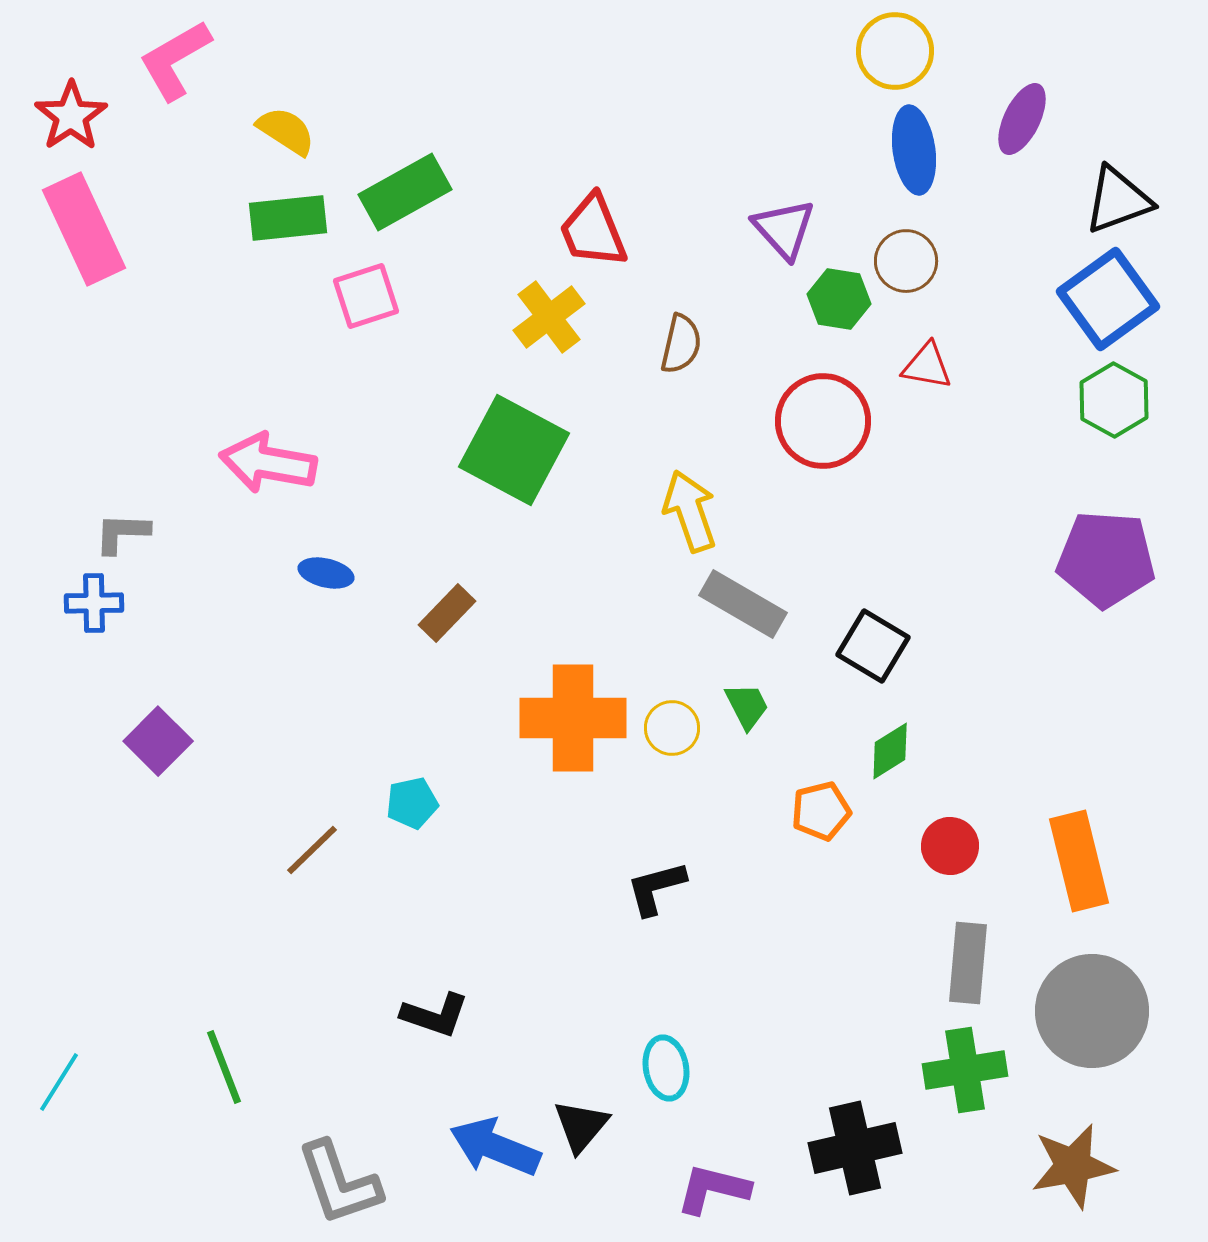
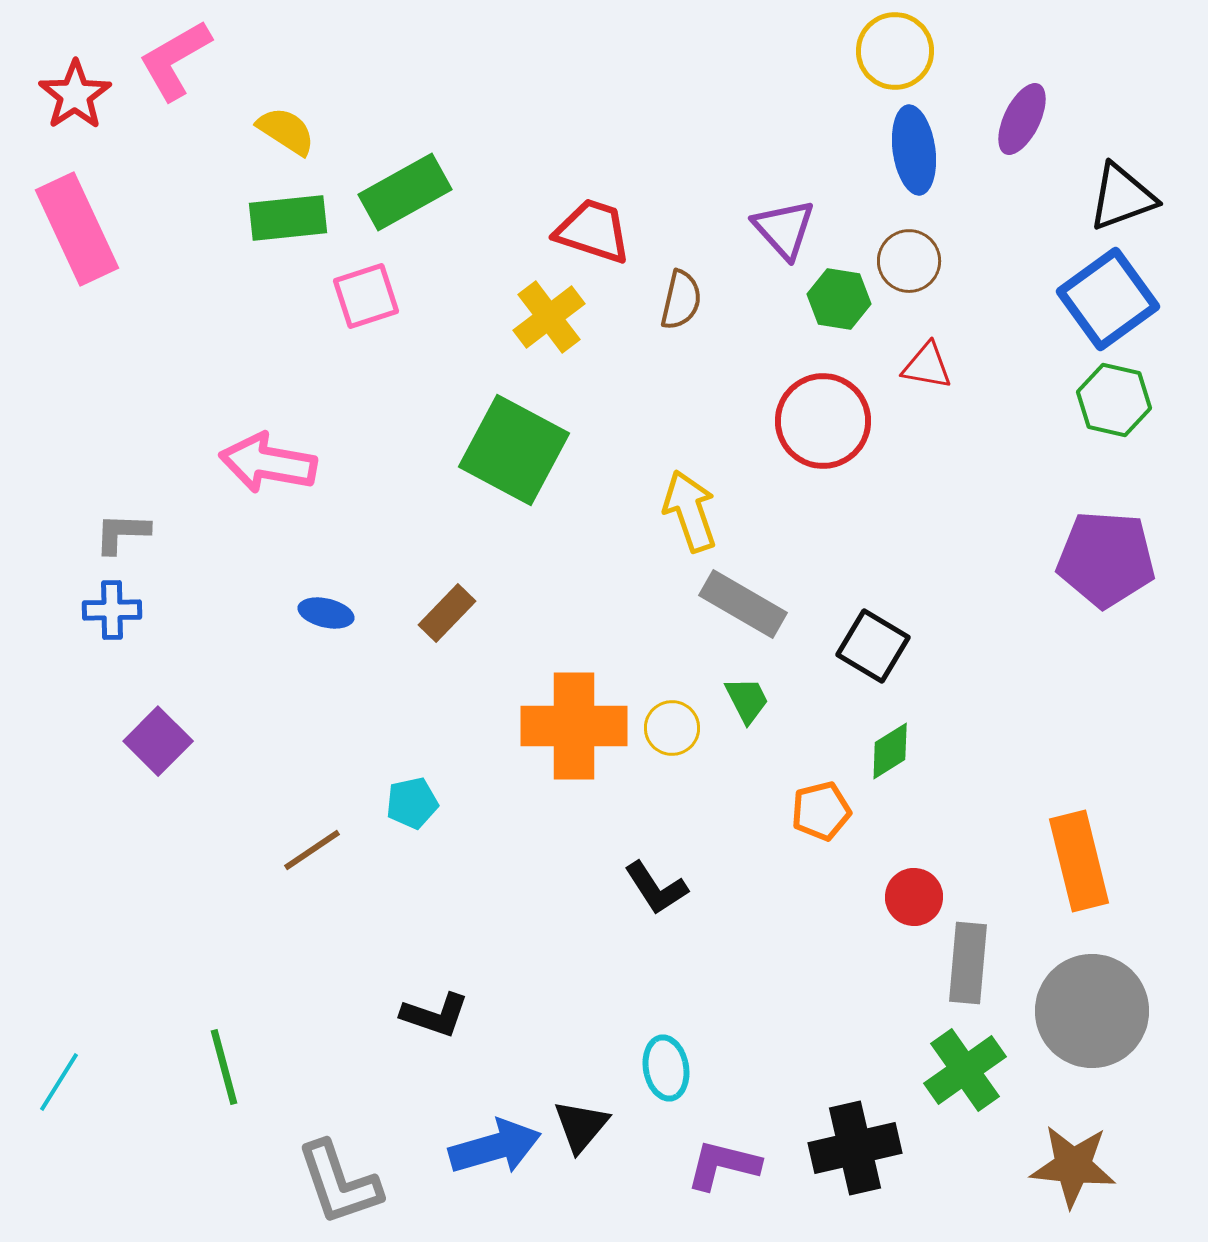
red star at (71, 116): moved 4 px right, 21 px up
black triangle at (1118, 200): moved 4 px right, 3 px up
pink rectangle at (84, 229): moved 7 px left
red trapezoid at (593, 231): rotated 130 degrees clockwise
brown circle at (906, 261): moved 3 px right
brown semicircle at (681, 344): moved 44 px up
green hexagon at (1114, 400): rotated 16 degrees counterclockwise
blue ellipse at (326, 573): moved 40 px down
blue cross at (94, 603): moved 18 px right, 7 px down
green trapezoid at (747, 706): moved 6 px up
orange cross at (573, 718): moved 1 px right, 8 px down
red circle at (950, 846): moved 36 px left, 51 px down
brown line at (312, 850): rotated 10 degrees clockwise
black L-shape at (656, 888): rotated 108 degrees counterclockwise
green line at (224, 1067): rotated 6 degrees clockwise
green cross at (965, 1070): rotated 26 degrees counterclockwise
blue arrow at (495, 1147): rotated 142 degrees clockwise
brown star at (1073, 1166): rotated 16 degrees clockwise
purple L-shape at (713, 1189): moved 10 px right, 24 px up
